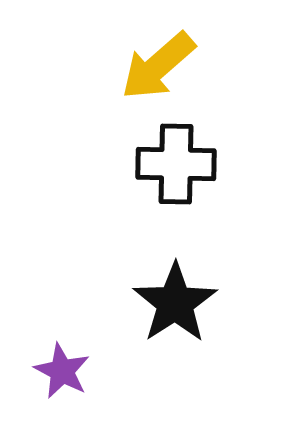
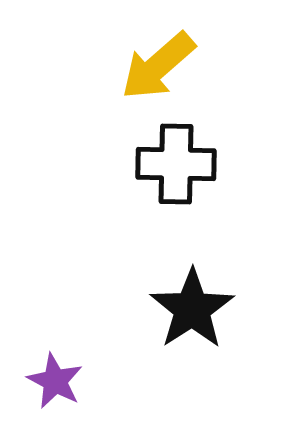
black star: moved 17 px right, 6 px down
purple star: moved 7 px left, 10 px down
